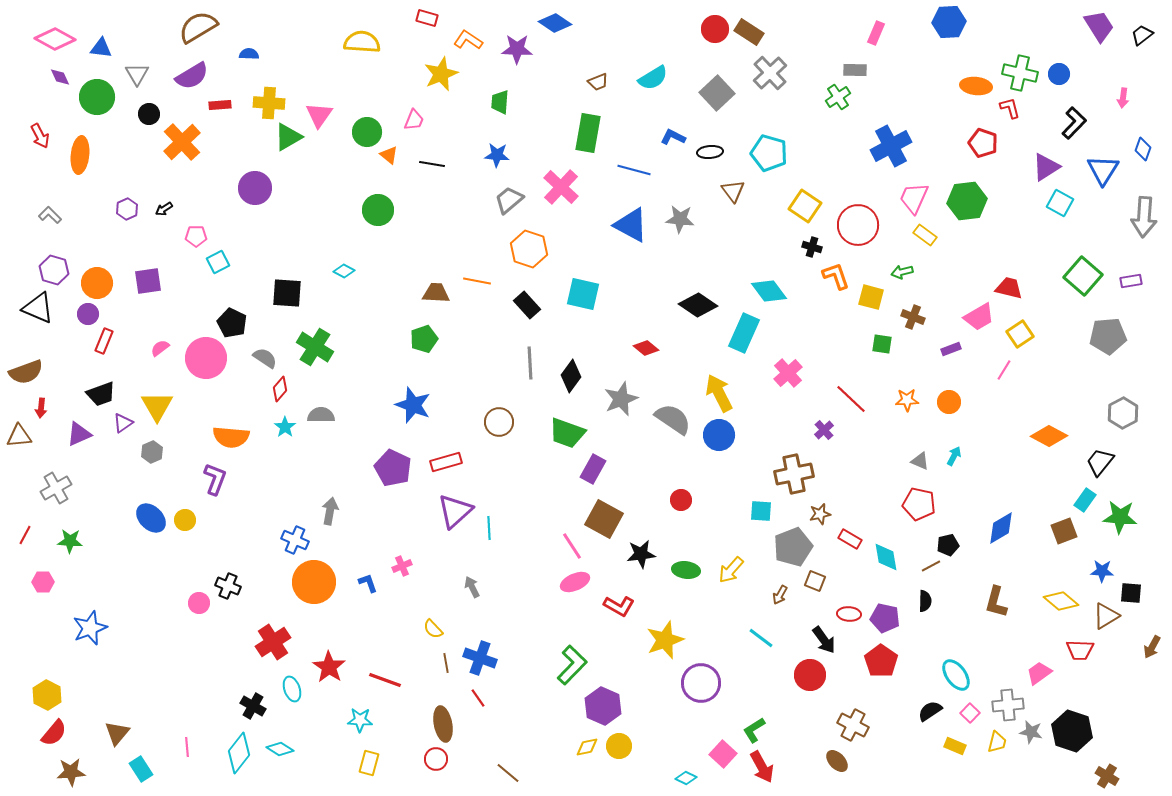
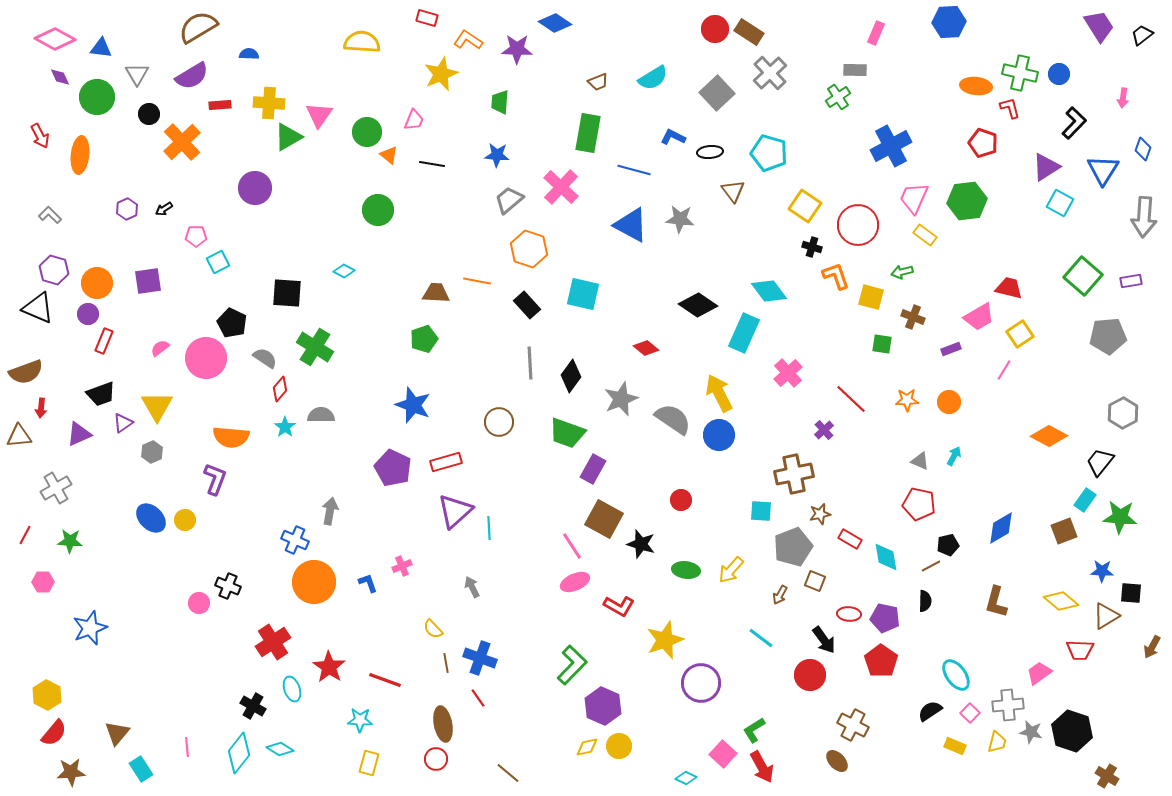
black star at (641, 554): moved 10 px up; rotated 24 degrees clockwise
